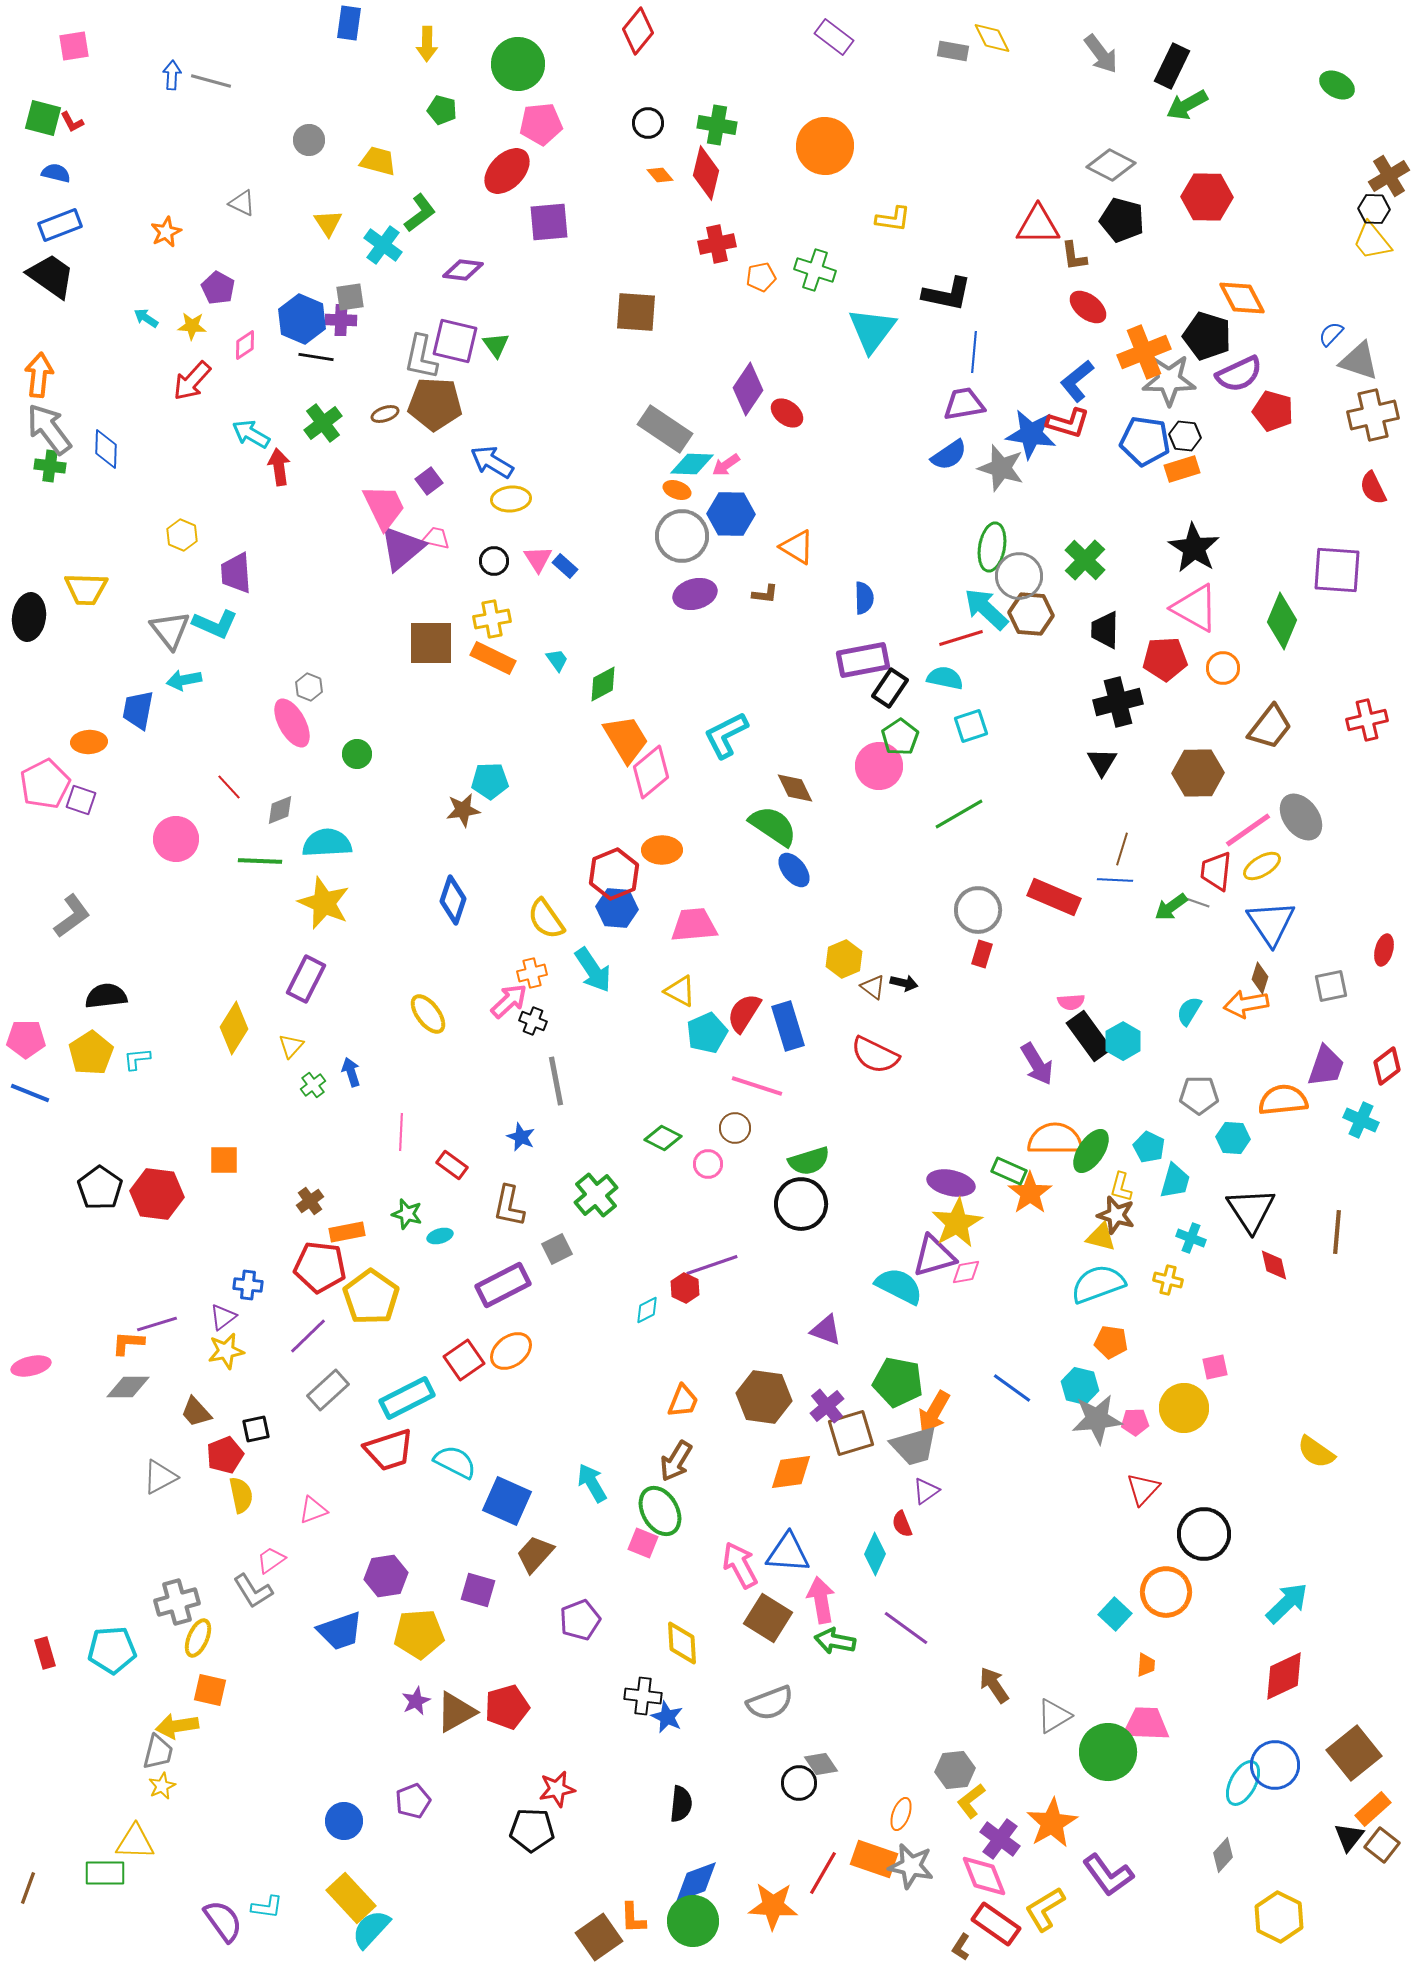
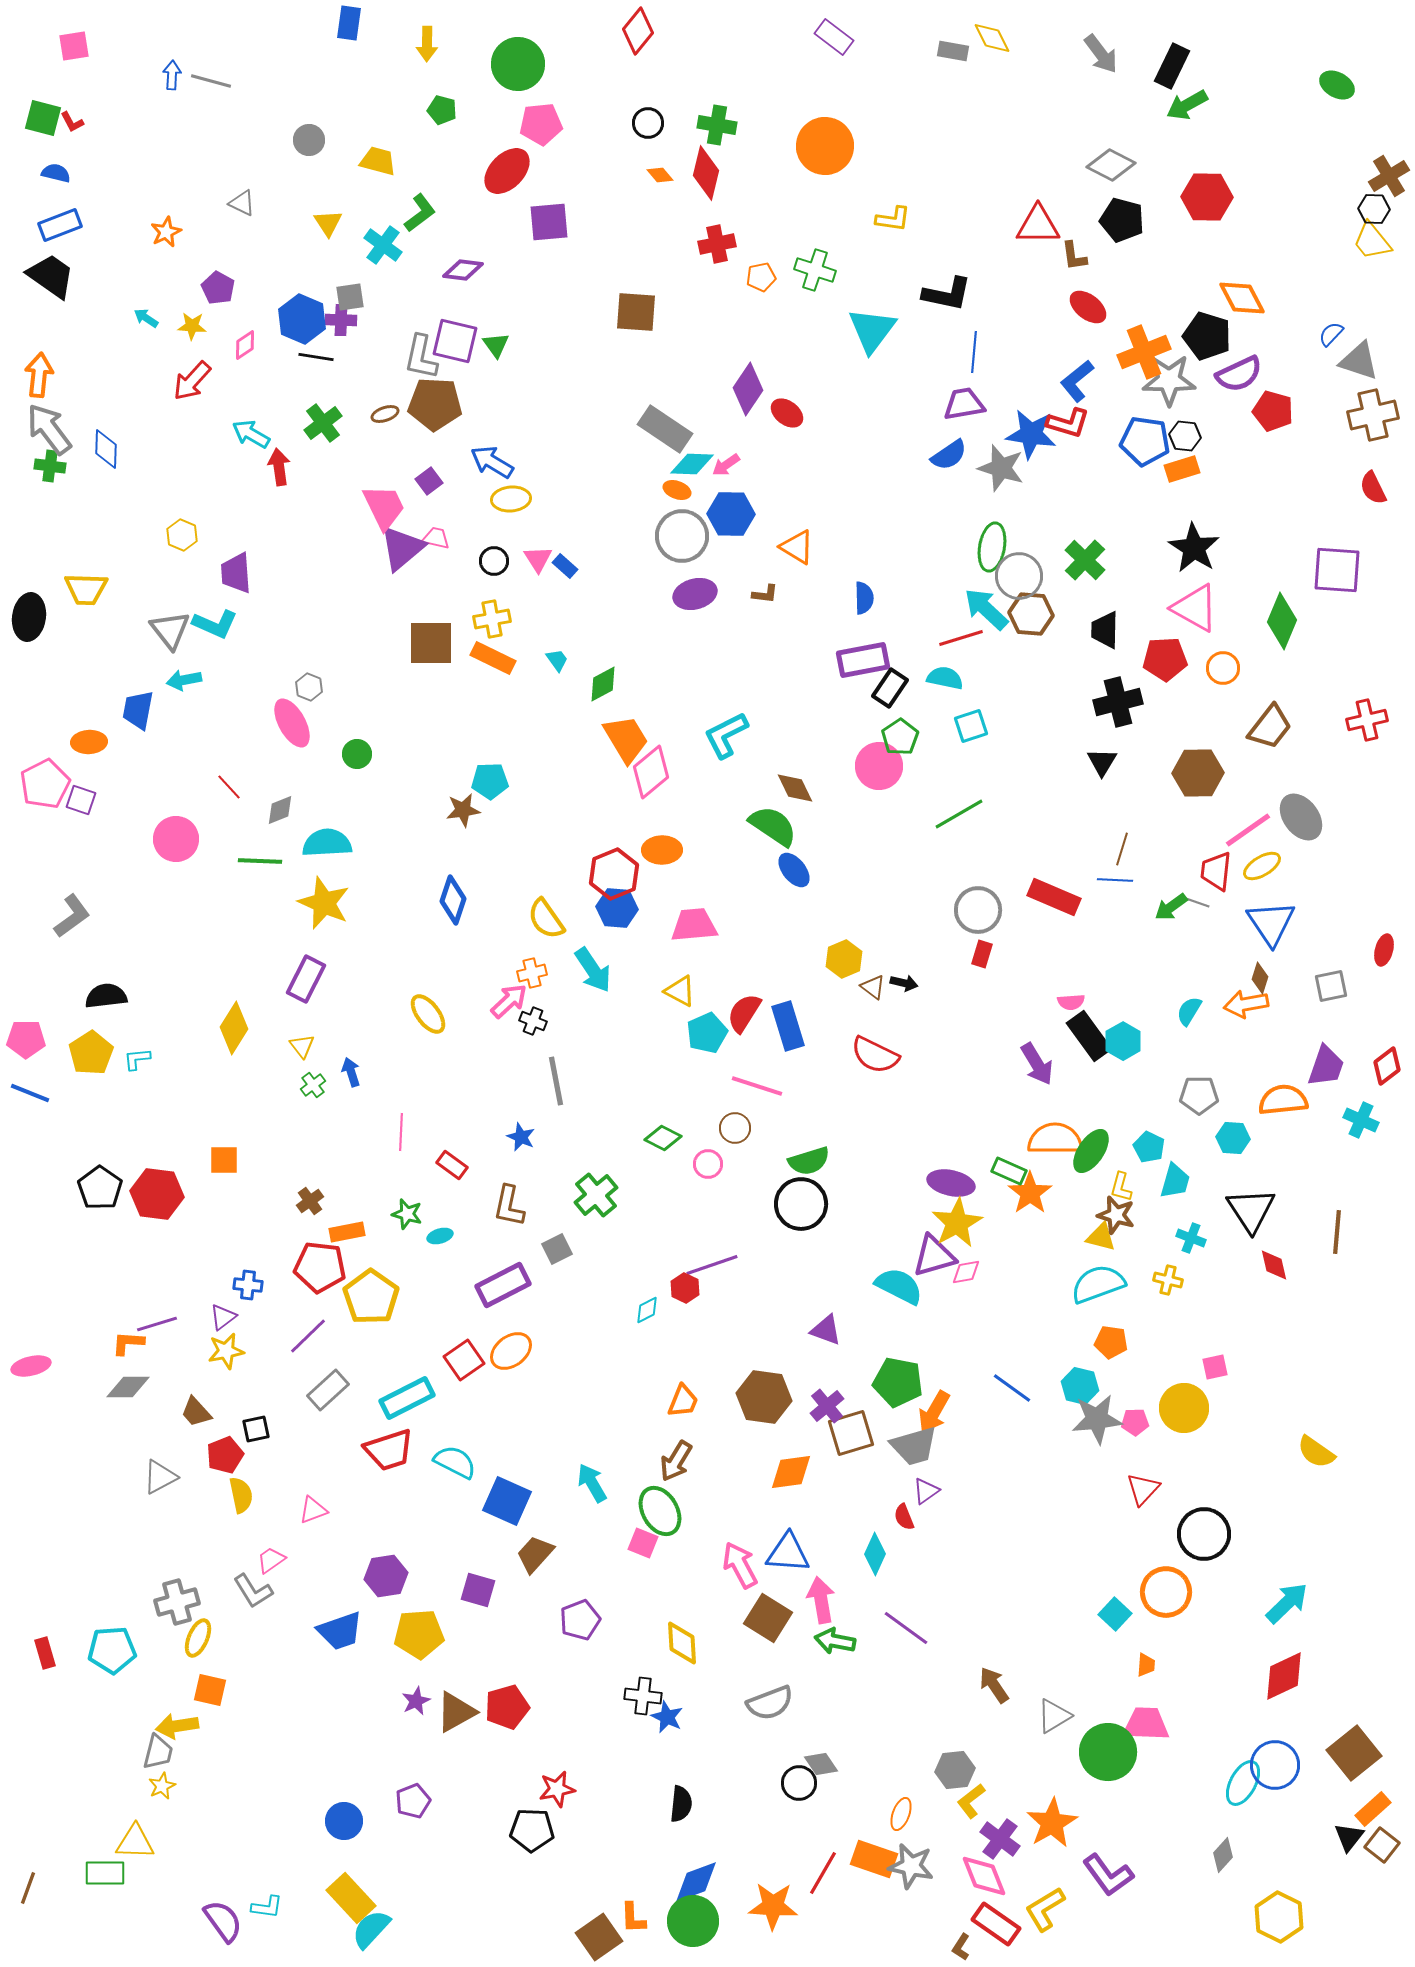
yellow triangle at (291, 1046): moved 11 px right; rotated 20 degrees counterclockwise
red semicircle at (902, 1524): moved 2 px right, 7 px up
